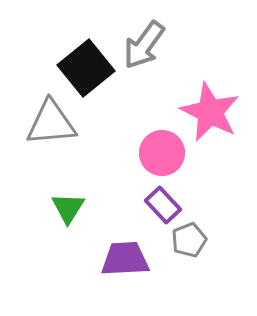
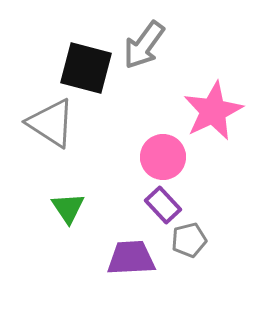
black square: rotated 36 degrees counterclockwise
pink star: moved 3 px right, 1 px up; rotated 20 degrees clockwise
gray triangle: rotated 38 degrees clockwise
pink circle: moved 1 px right, 4 px down
green triangle: rotated 6 degrees counterclockwise
gray pentagon: rotated 8 degrees clockwise
purple trapezoid: moved 6 px right, 1 px up
